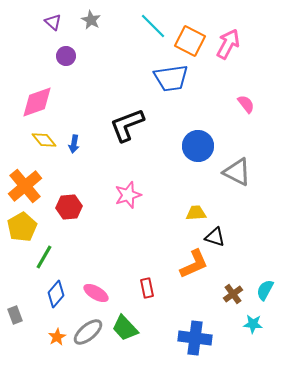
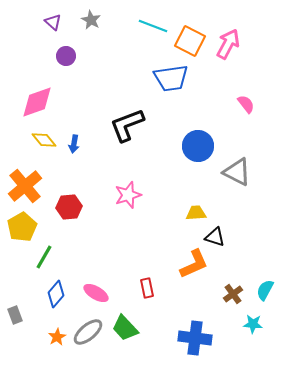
cyan line: rotated 24 degrees counterclockwise
